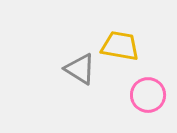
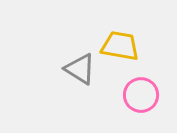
pink circle: moved 7 px left
